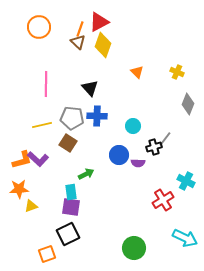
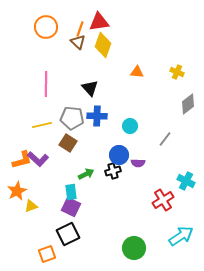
red triangle: rotated 20 degrees clockwise
orange circle: moved 7 px right
orange triangle: rotated 40 degrees counterclockwise
gray diamond: rotated 30 degrees clockwise
cyan circle: moved 3 px left
black cross: moved 41 px left, 24 px down
orange star: moved 2 px left, 2 px down; rotated 24 degrees counterclockwise
purple square: rotated 18 degrees clockwise
cyan arrow: moved 4 px left, 2 px up; rotated 60 degrees counterclockwise
